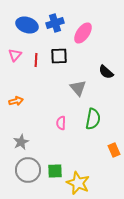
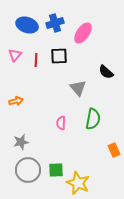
gray star: rotated 14 degrees clockwise
green square: moved 1 px right, 1 px up
